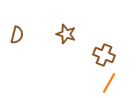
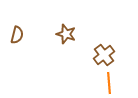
brown cross: rotated 30 degrees clockwise
orange line: rotated 35 degrees counterclockwise
